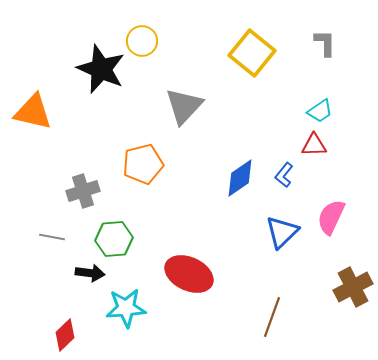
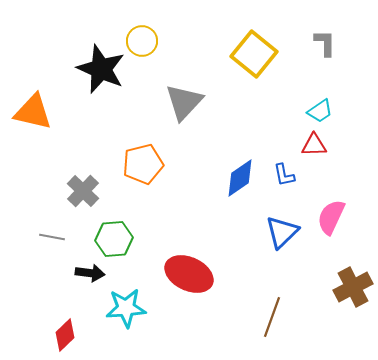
yellow square: moved 2 px right, 1 px down
gray triangle: moved 4 px up
blue L-shape: rotated 50 degrees counterclockwise
gray cross: rotated 28 degrees counterclockwise
